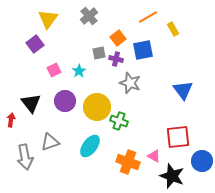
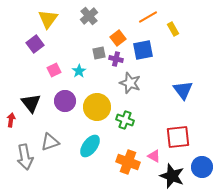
green cross: moved 6 px right, 1 px up
blue circle: moved 6 px down
